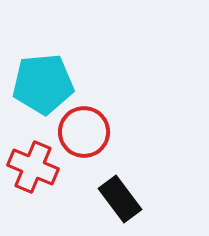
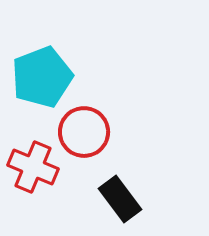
cyan pentagon: moved 1 px left, 7 px up; rotated 16 degrees counterclockwise
